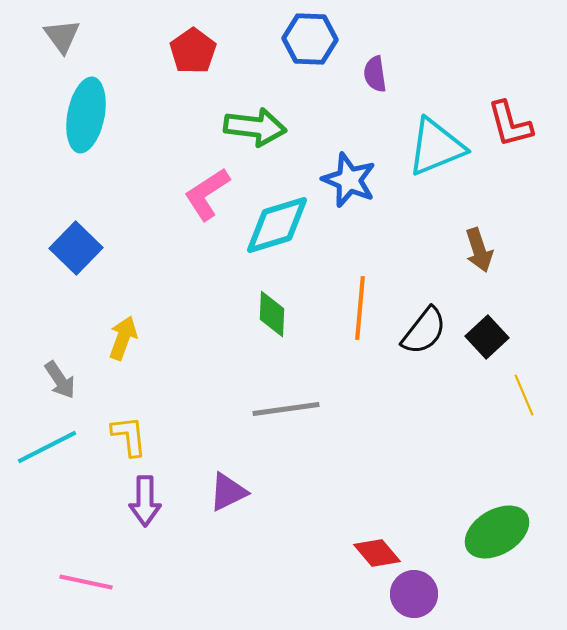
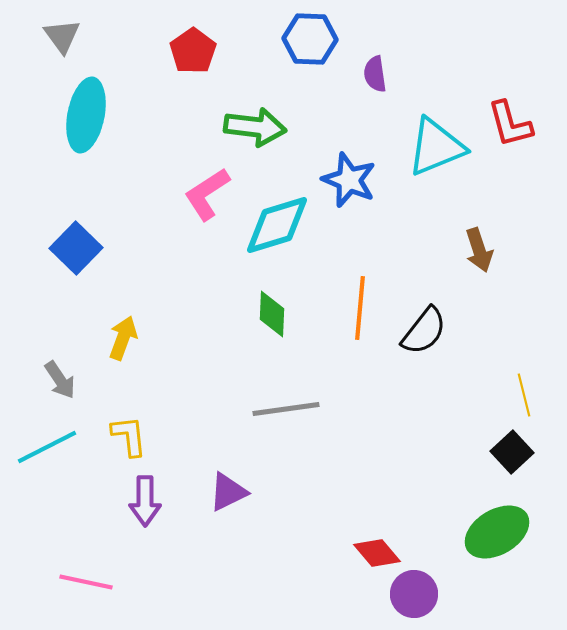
black square: moved 25 px right, 115 px down
yellow line: rotated 9 degrees clockwise
